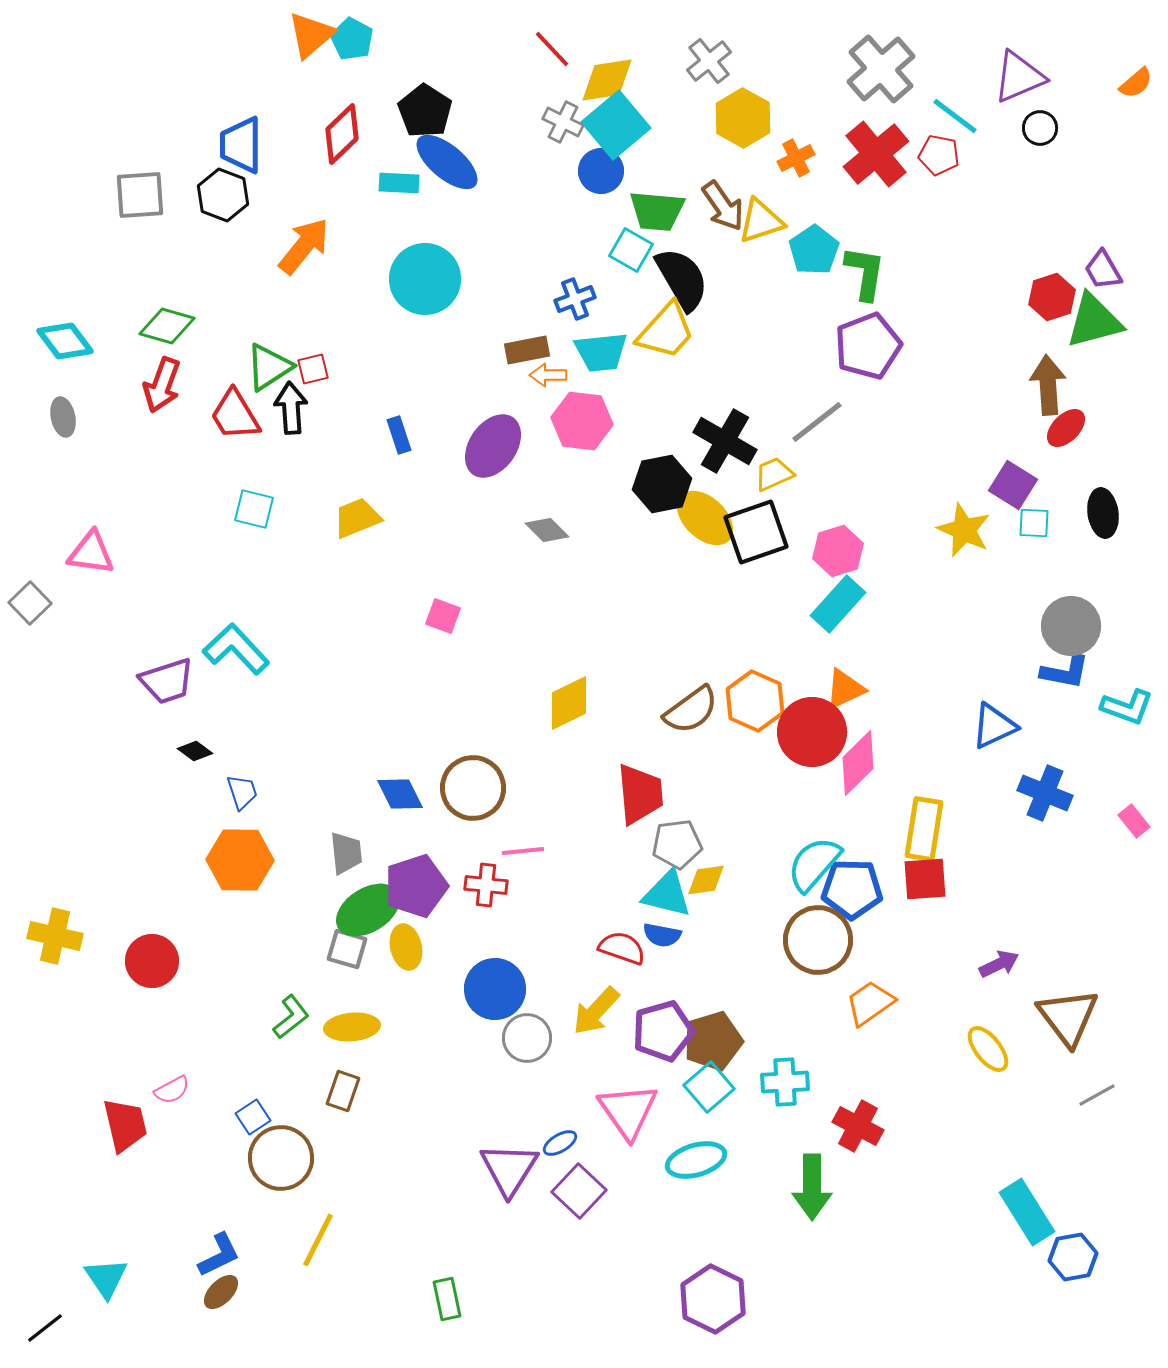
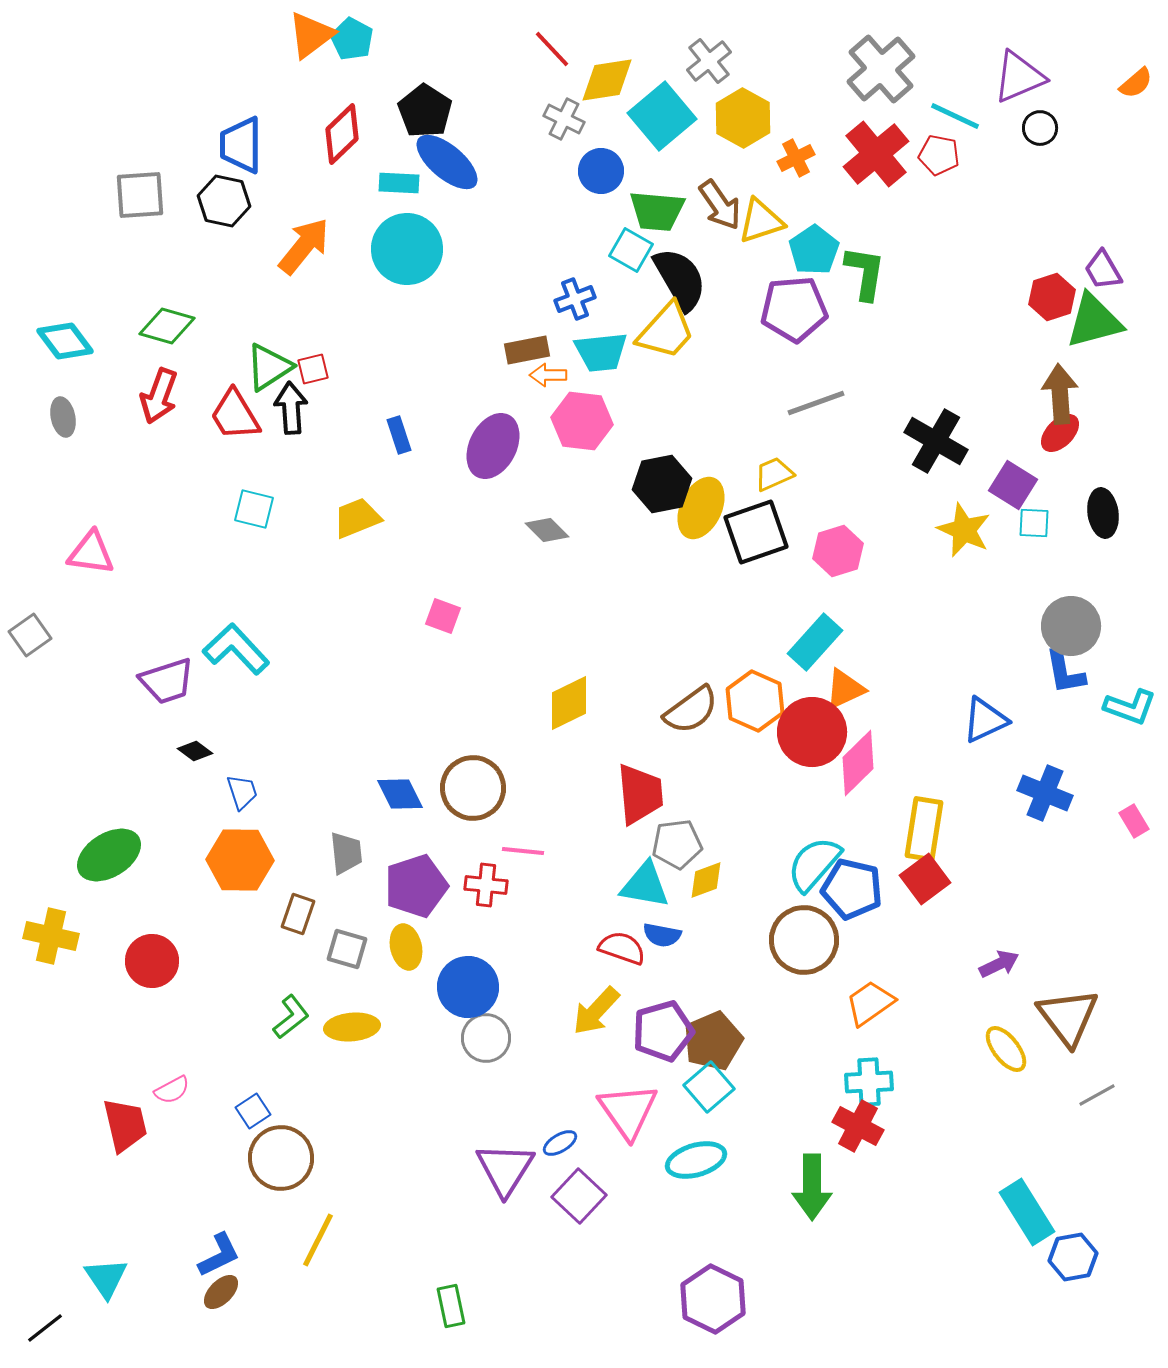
orange triangle at (311, 35): rotated 4 degrees clockwise
cyan line at (955, 116): rotated 12 degrees counterclockwise
gray cross at (563, 122): moved 1 px right, 3 px up
cyan square at (616, 125): moved 46 px right, 9 px up
black hexagon at (223, 195): moved 1 px right, 6 px down; rotated 9 degrees counterclockwise
brown arrow at (723, 206): moved 3 px left, 1 px up
cyan circle at (425, 279): moved 18 px left, 30 px up
black semicircle at (682, 279): moved 2 px left
purple pentagon at (868, 346): moved 74 px left, 37 px up; rotated 16 degrees clockwise
red arrow at (162, 385): moved 3 px left, 11 px down
brown arrow at (1048, 385): moved 12 px right, 9 px down
gray line at (817, 422): moved 1 px left, 19 px up; rotated 18 degrees clockwise
red ellipse at (1066, 428): moved 6 px left, 5 px down
black cross at (725, 441): moved 211 px right
purple ellipse at (493, 446): rotated 8 degrees counterclockwise
yellow ellipse at (705, 518): moved 4 px left, 10 px up; rotated 72 degrees clockwise
gray square at (30, 603): moved 32 px down; rotated 9 degrees clockwise
cyan rectangle at (838, 604): moved 23 px left, 38 px down
blue L-shape at (1065, 672): rotated 69 degrees clockwise
cyan L-shape at (1127, 707): moved 3 px right
blue triangle at (994, 726): moved 9 px left, 6 px up
pink rectangle at (1134, 821): rotated 8 degrees clockwise
pink line at (523, 851): rotated 12 degrees clockwise
red square at (925, 879): rotated 33 degrees counterclockwise
yellow diamond at (706, 880): rotated 12 degrees counterclockwise
blue pentagon at (852, 889): rotated 12 degrees clockwise
cyan triangle at (667, 894): moved 22 px left, 9 px up; rotated 4 degrees counterclockwise
green ellipse at (368, 910): moved 259 px left, 55 px up
yellow cross at (55, 936): moved 4 px left
brown circle at (818, 940): moved 14 px left
blue circle at (495, 989): moved 27 px left, 2 px up
gray circle at (527, 1038): moved 41 px left
brown pentagon at (713, 1041): rotated 6 degrees counterclockwise
yellow ellipse at (988, 1049): moved 18 px right
cyan cross at (785, 1082): moved 84 px right
brown rectangle at (343, 1091): moved 45 px left, 177 px up
blue square at (253, 1117): moved 6 px up
purple triangle at (509, 1169): moved 4 px left
purple square at (579, 1191): moved 5 px down
green rectangle at (447, 1299): moved 4 px right, 7 px down
